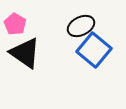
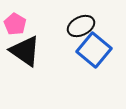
black triangle: moved 2 px up
